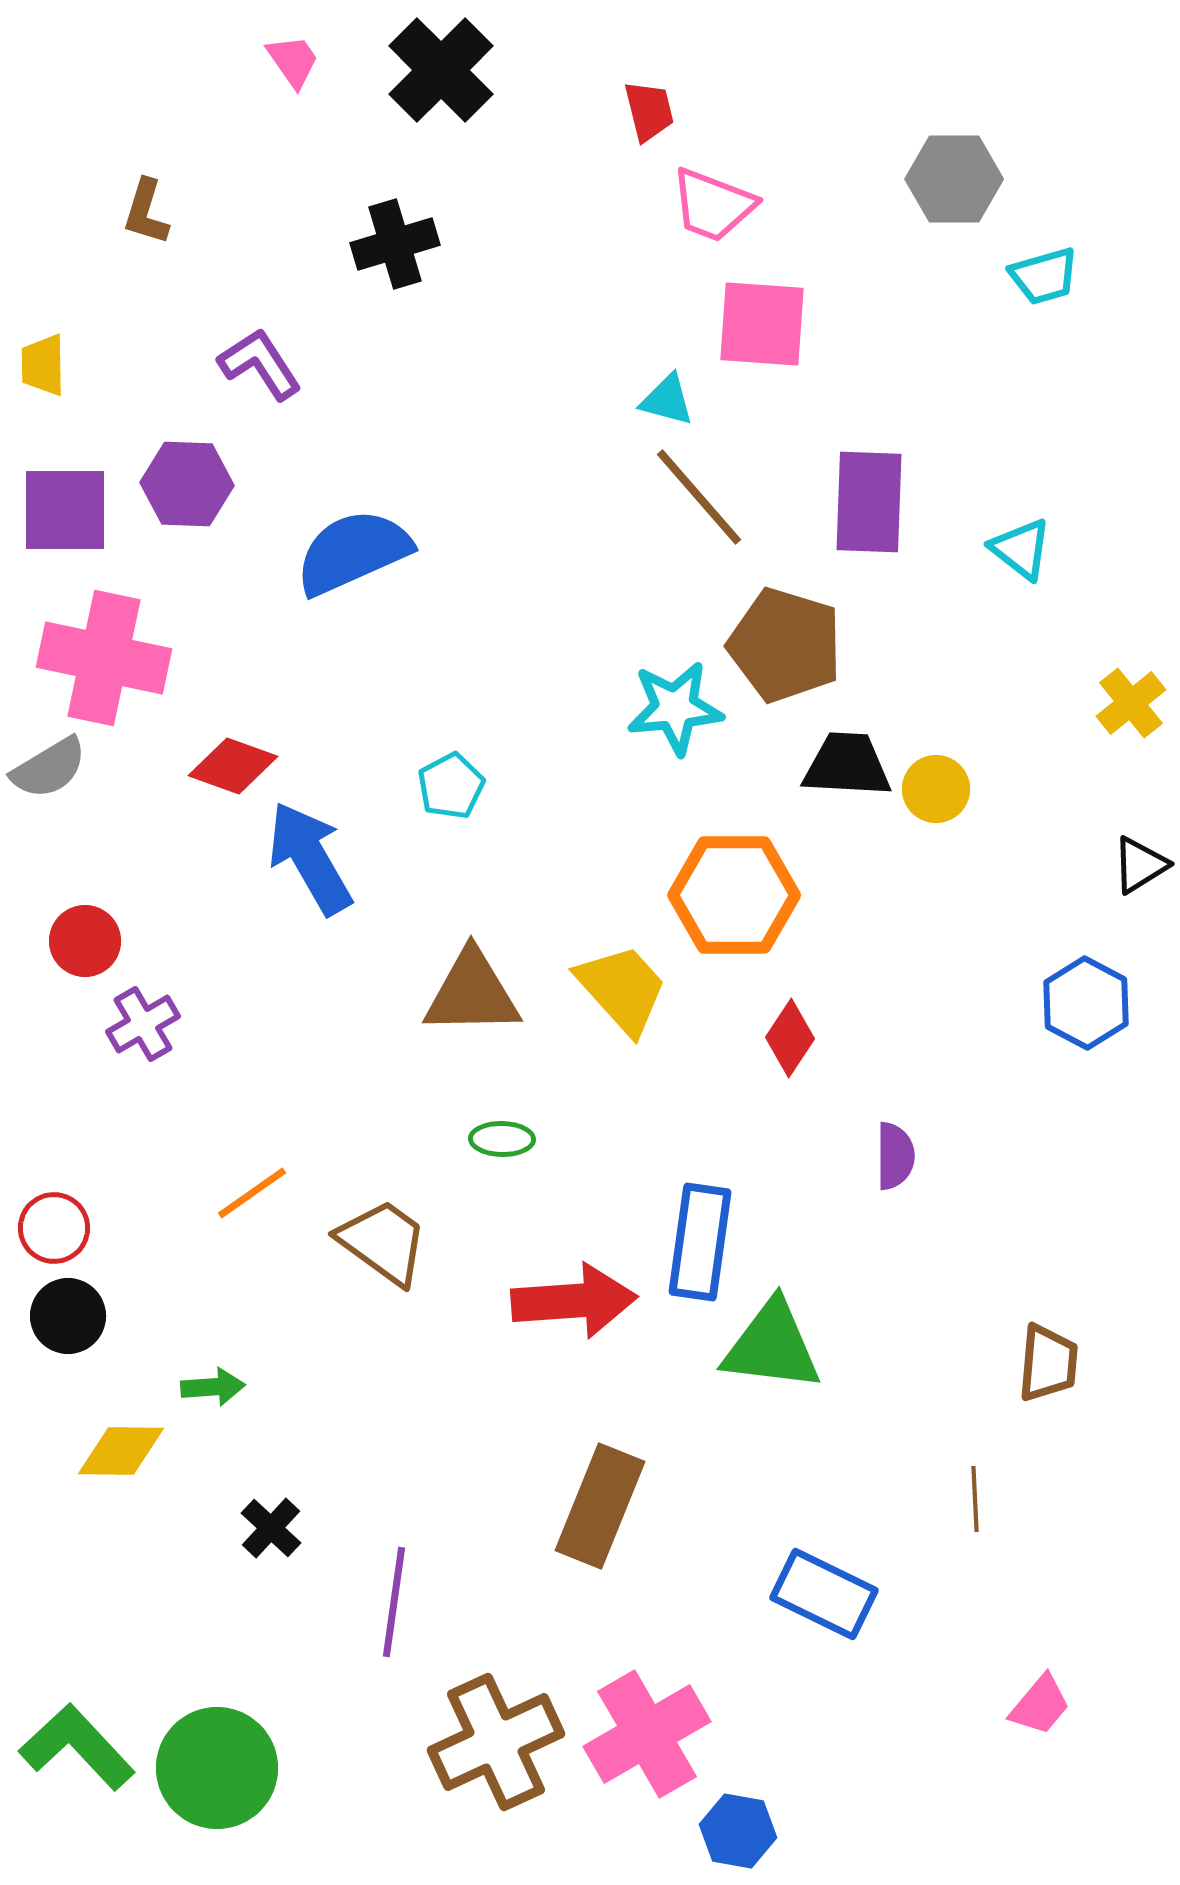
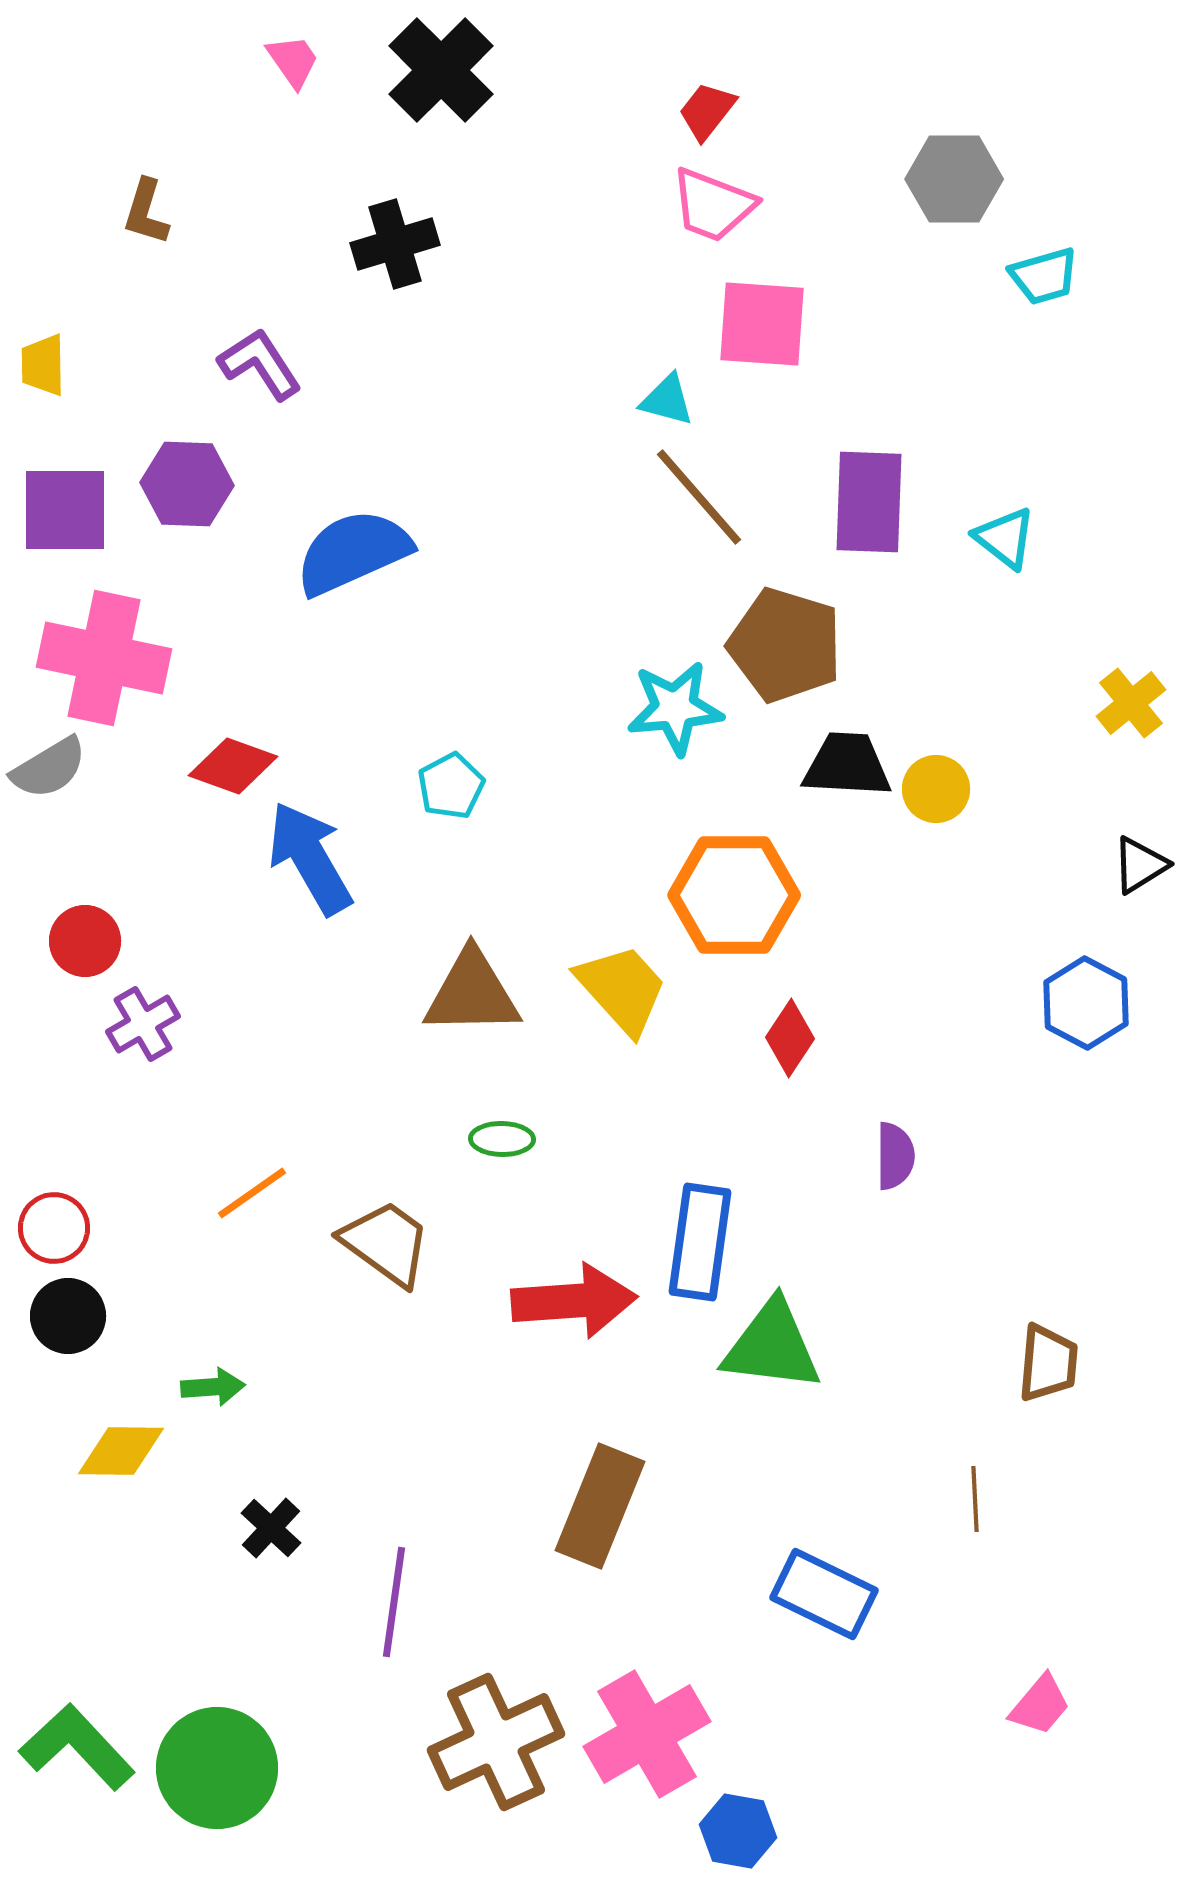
red trapezoid at (649, 111): moved 58 px right; rotated 128 degrees counterclockwise
cyan triangle at (1021, 549): moved 16 px left, 11 px up
brown trapezoid at (383, 1242): moved 3 px right, 1 px down
